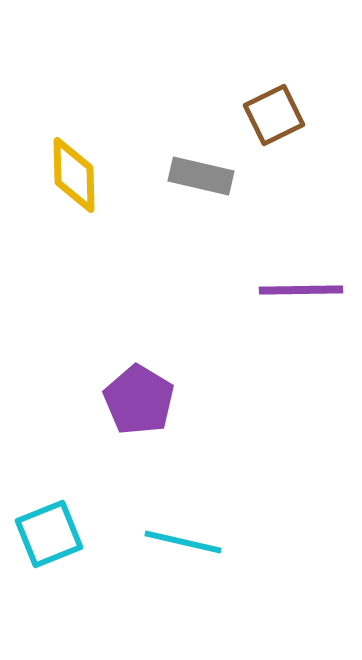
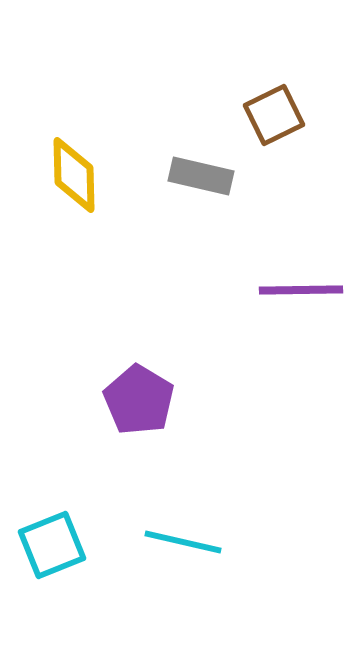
cyan square: moved 3 px right, 11 px down
